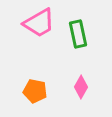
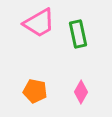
pink diamond: moved 5 px down
